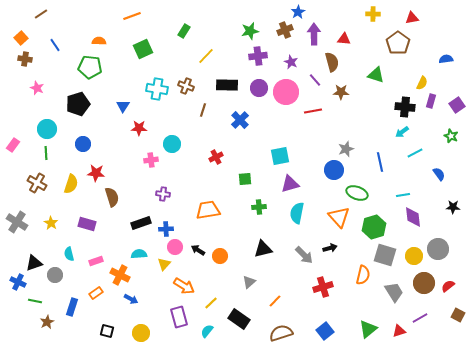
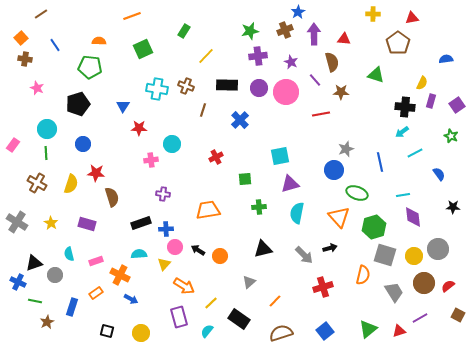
red line at (313, 111): moved 8 px right, 3 px down
